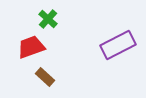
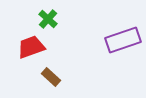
purple rectangle: moved 5 px right, 5 px up; rotated 8 degrees clockwise
brown rectangle: moved 6 px right
